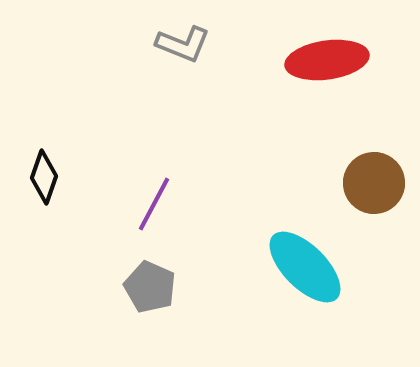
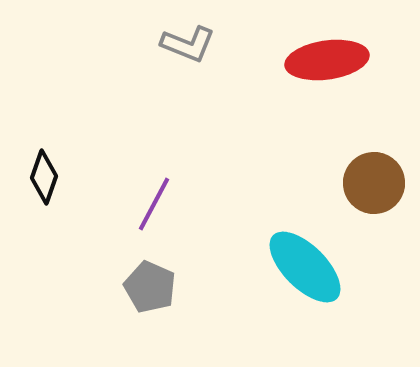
gray L-shape: moved 5 px right
